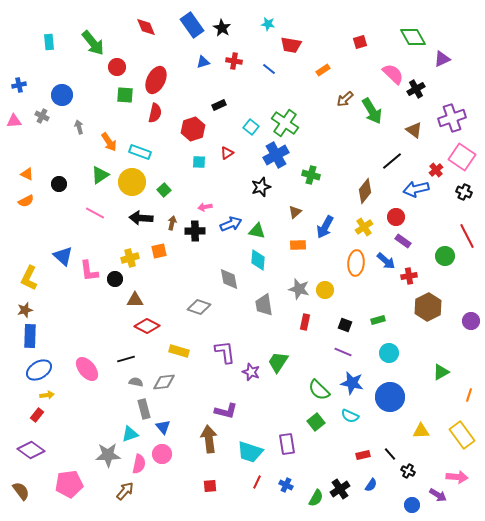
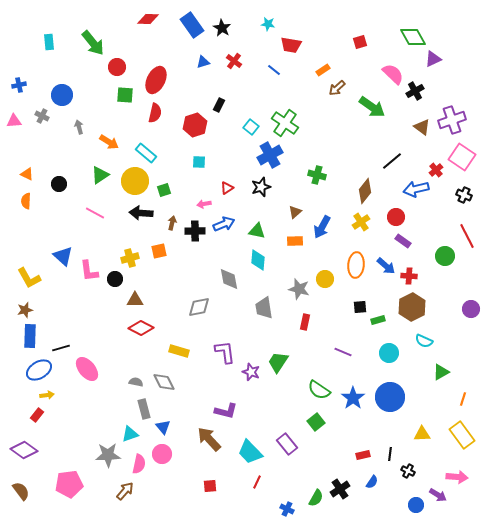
red diamond at (146, 27): moved 2 px right, 8 px up; rotated 65 degrees counterclockwise
purple triangle at (442, 59): moved 9 px left
red cross at (234, 61): rotated 28 degrees clockwise
blue line at (269, 69): moved 5 px right, 1 px down
black cross at (416, 89): moved 1 px left, 2 px down
brown arrow at (345, 99): moved 8 px left, 11 px up
black rectangle at (219, 105): rotated 40 degrees counterclockwise
green arrow at (372, 111): moved 4 px up; rotated 24 degrees counterclockwise
purple cross at (452, 118): moved 2 px down
red hexagon at (193, 129): moved 2 px right, 4 px up
brown triangle at (414, 130): moved 8 px right, 3 px up
orange arrow at (109, 142): rotated 24 degrees counterclockwise
cyan rectangle at (140, 152): moved 6 px right, 1 px down; rotated 20 degrees clockwise
red triangle at (227, 153): moved 35 px down
blue cross at (276, 155): moved 6 px left
green cross at (311, 175): moved 6 px right
yellow circle at (132, 182): moved 3 px right, 1 px up
green square at (164, 190): rotated 24 degrees clockwise
black cross at (464, 192): moved 3 px down
orange semicircle at (26, 201): rotated 119 degrees clockwise
pink arrow at (205, 207): moved 1 px left, 3 px up
black arrow at (141, 218): moved 5 px up
blue arrow at (231, 224): moved 7 px left
blue arrow at (325, 227): moved 3 px left
yellow cross at (364, 227): moved 3 px left, 5 px up
orange rectangle at (298, 245): moved 3 px left, 4 px up
blue arrow at (386, 261): moved 5 px down
orange ellipse at (356, 263): moved 2 px down
red cross at (409, 276): rotated 14 degrees clockwise
yellow L-shape at (29, 278): rotated 55 degrees counterclockwise
yellow circle at (325, 290): moved 11 px up
gray trapezoid at (264, 305): moved 3 px down
gray diamond at (199, 307): rotated 30 degrees counterclockwise
brown hexagon at (428, 307): moved 16 px left
purple circle at (471, 321): moved 12 px up
black square at (345, 325): moved 15 px right, 18 px up; rotated 24 degrees counterclockwise
red diamond at (147, 326): moved 6 px left, 2 px down
black line at (126, 359): moved 65 px left, 11 px up
gray diamond at (164, 382): rotated 70 degrees clockwise
blue star at (352, 383): moved 1 px right, 15 px down; rotated 25 degrees clockwise
green semicircle at (319, 390): rotated 10 degrees counterclockwise
orange line at (469, 395): moved 6 px left, 4 px down
cyan semicircle at (350, 416): moved 74 px right, 75 px up
yellow triangle at (421, 431): moved 1 px right, 3 px down
brown arrow at (209, 439): rotated 36 degrees counterclockwise
purple rectangle at (287, 444): rotated 30 degrees counterclockwise
purple diamond at (31, 450): moved 7 px left
cyan trapezoid at (250, 452): rotated 28 degrees clockwise
black line at (390, 454): rotated 48 degrees clockwise
blue cross at (286, 485): moved 1 px right, 24 px down
blue semicircle at (371, 485): moved 1 px right, 3 px up
blue circle at (412, 505): moved 4 px right
